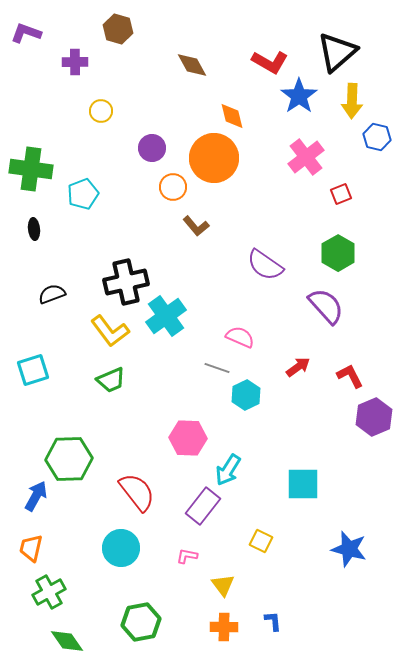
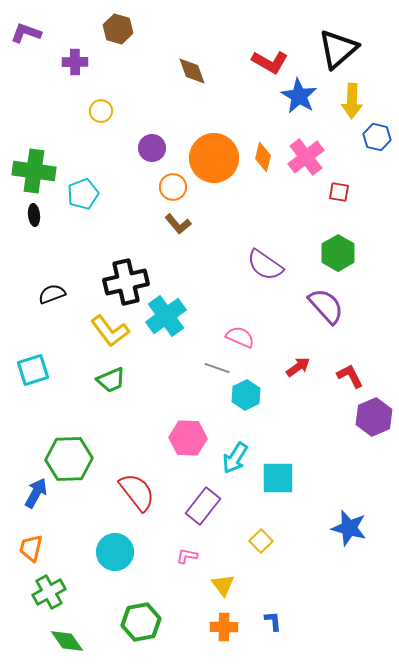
black triangle at (337, 52): moved 1 px right, 3 px up
brown diamond at (192, 65): moved 6 px down; rotated 8 degrees clockwise
blue star at (299, 96): rotated 6 degrees counterclockwise
orange diamond at (232, 116): moved 31 px right, 41 px down; rotated 28 degrees clockwise
green cross at (31, 169): moved 3 px right, 2 px down
red square at (341, 194): moved 2 px left, 2 px up; rotated 30 degrees clockwise
brown L-shape at (196, 226): moved 18 px left, 2 px up
black ellipse at (34, 229): moved 14 px up
cyan arrow at (228, 470): moved 7 px right, 12 px up
cyan square at (303, 484): moved 25 px left, 6 px up
blue arrow at (36, 496): moved 3 px up
yellow square at (261, 541): rotated 20 degrees clockwise
cyan circle at (121, 548): moved 6 px left, 4 px down
blue star at (349, 549): moved 21 px up
